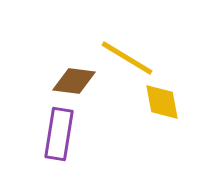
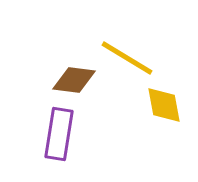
brown diamond: moved 1 px up
yellow diamond: moved 2 px right, 3 px down
